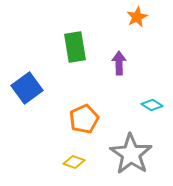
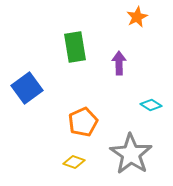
cyan diamond: moved 1 px left
orange pentagon: moved 1 px left, 3 px down
